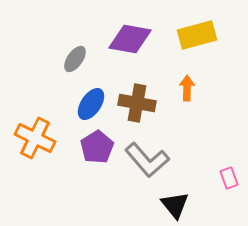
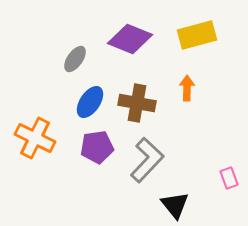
purple diamond: rotated 12 degrees clockwise
blue ellipse: moved 1 px left, 2 px up
purple pentagon: rotated 24 degrees clockwise
gray L-shape: rotated 96 degrees counterclockwise
